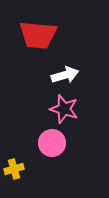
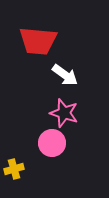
red trapezoid: moved 6 px down
white arrow: rotated 52 degrees clockwise
pink star: moved 4 px down
